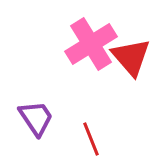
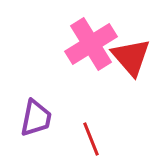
purple trapezoid: rotated 45 degrees clockwise
